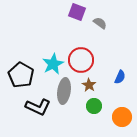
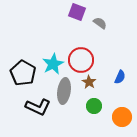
black pentagon: moved 2 px right, 2 px up
brown star: moved 3 px up
